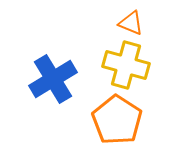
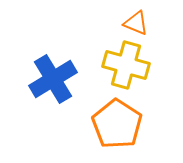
orange triangle: moved 5 px right
orange pentagon: moved 4 px down
